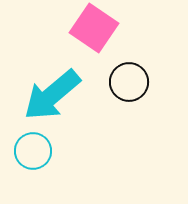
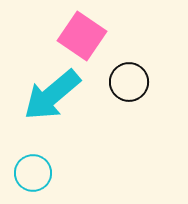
pink square: moved 12 px left, 8 px down
cyan circle: moved 22 px down
